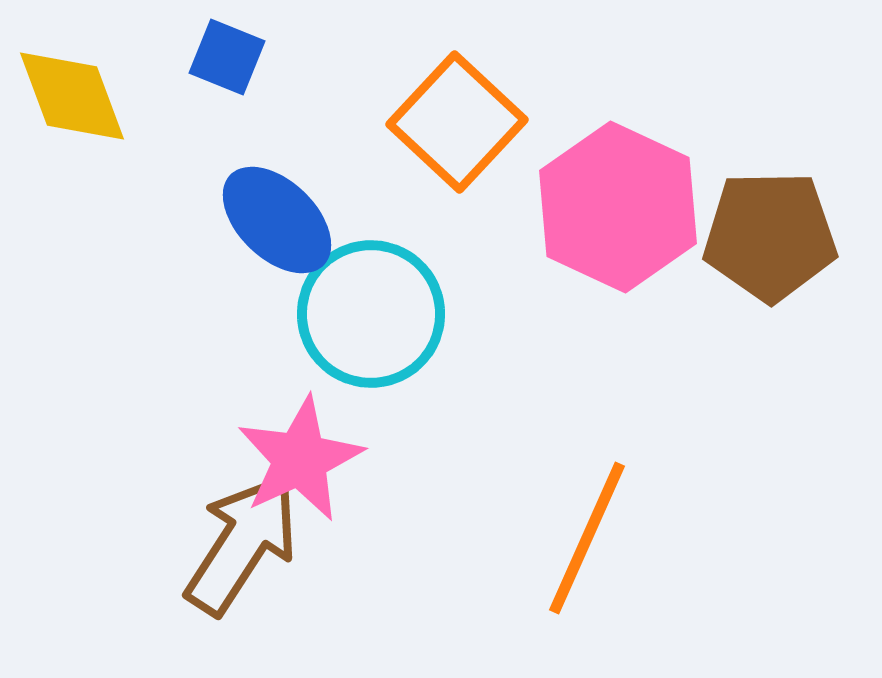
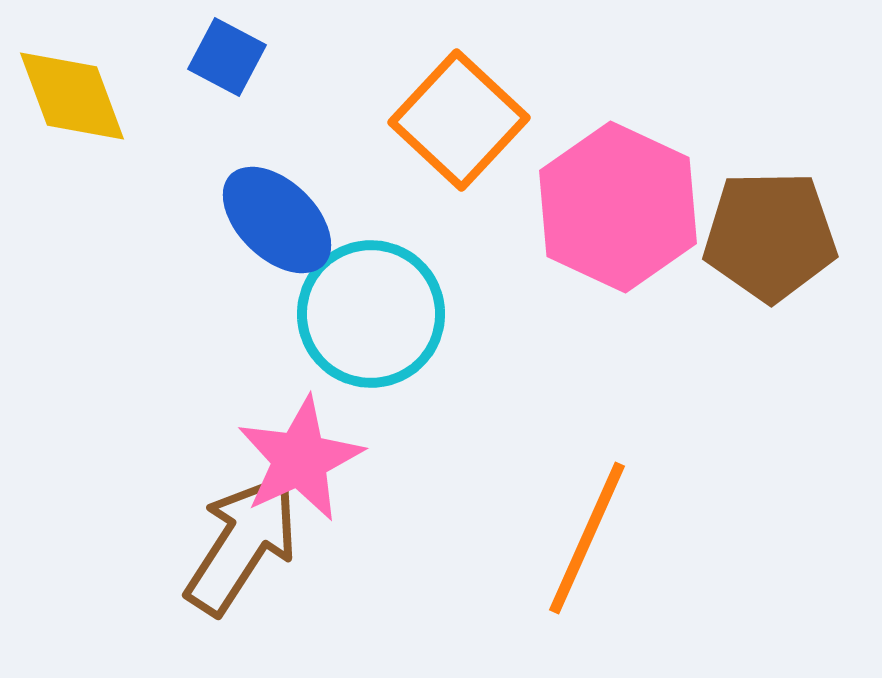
blue square: rotated 6 degrees clockwise
orange square: moved 2 px right, 2 px up
